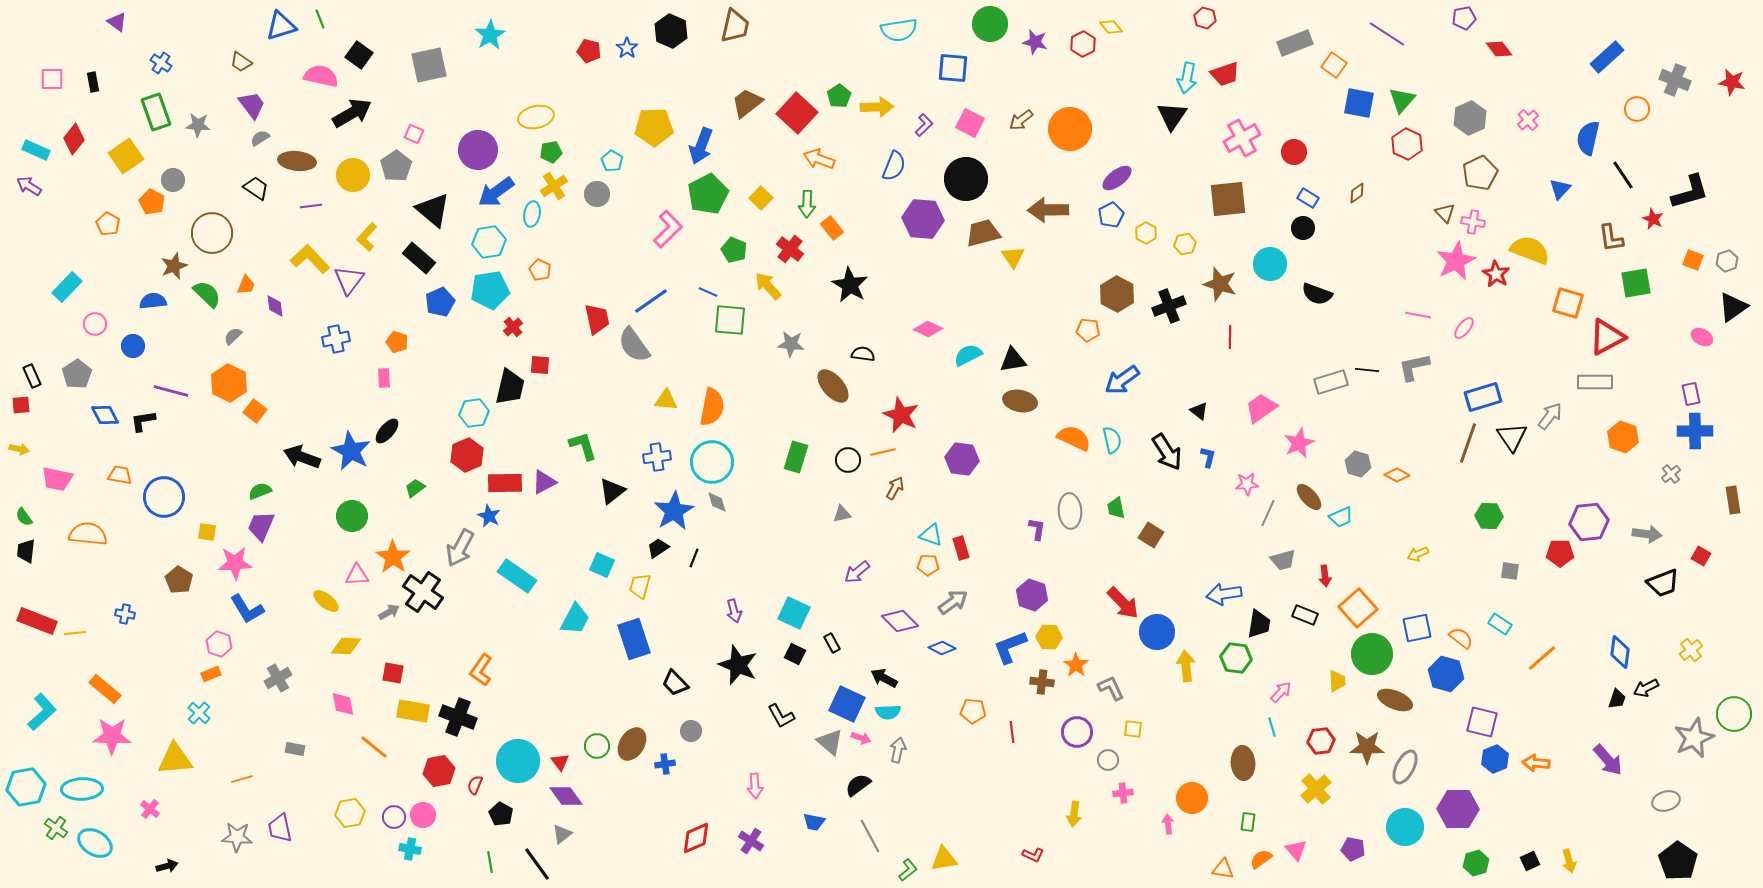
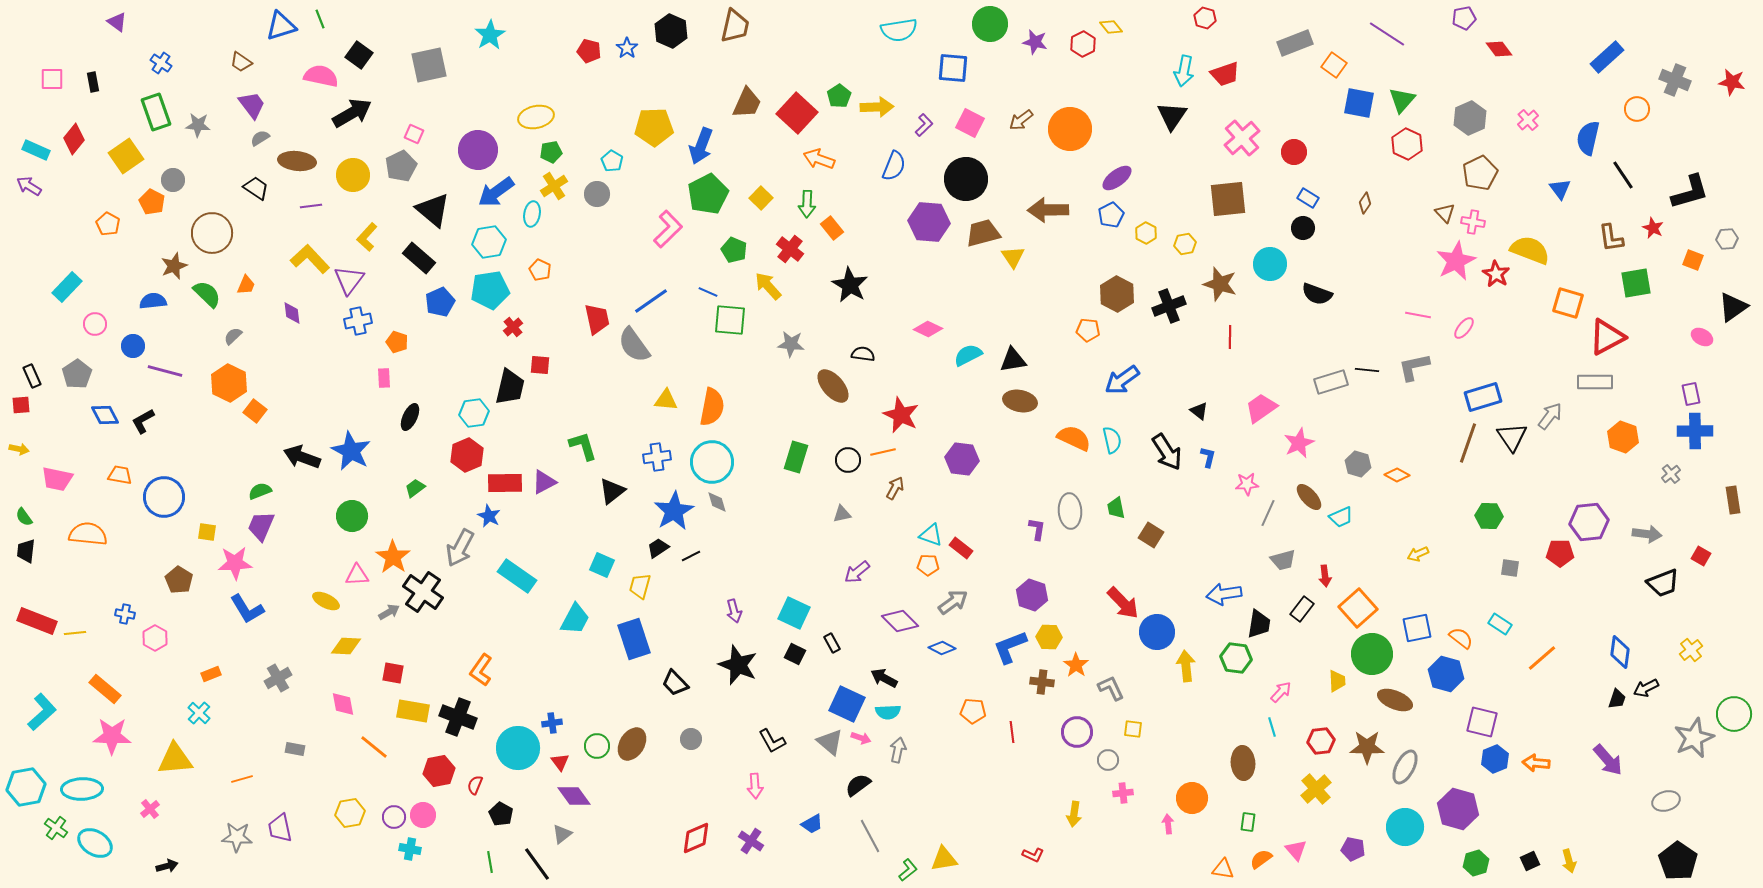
cyan arrow at (1187, 78): moved 3 px left, 7 px up
brown trapezoid at (747, 103): rotated 152 degrees clockwise
pink cross at (1242, 138): rotated 12 degrees counterclockwise
gray pentagon at (396, 166): moved 5 px right; rotated 8 degrees clockwise
blue triangle at (1560, 189): rotated 20 degrees counterclockwise
brown diamond at (1357, 193): moved 8 px right, 10 px down; rotated 20 degrees counterclockwise
purple hexagon at (923, 219): moved 6 px right, 3 px down
red star at (1653, 219): moved 9 px down
gray hexagon at (1727, 261): moved 22 px up; rotated 15 degrees clockwise
purple diamond at (275, 306): moved 17 px right, 7 px down
blue cross at (336, 339): moved 22 px right, 18 px up
purple line at (171, 391): moved 6 px left, 20 px up
black L-shape at (143, 421): rotated 20 degrees counterclockwise
black ellipse at (387, 431): moved 23 px right, 14 px up; rotated 16 degrees counterclockwise
red rectangle at (961, 548): rotated 35 degrees counterclockwise
black line at (694, 558): moved 3 px left, 2 px up; rotated 42 degrees clockwise
gray square at (1510, 571): moved 3 px up
yellow ellipse at (326, 601): rotated 12 degrees counterclockwise
black rectangle at (1305, 615): moved 3 px left, 6 px up; rotated 75 degrees counterclockwise
pink hexagon at (219, 644): moved 64 px left, 6 px up; rotated 10 degrees clockwise
black L-shape at (781, 716): moved 9 px left, 25 px down
gray circle at (691, 731): moved 8 px down
cyan circle at (518, 761): moved 13 px up
blue cross at (665, 764): moved 113 px left, 41 px up
purple diamond at (566, 796): moved 8 px right
pink cross at (150, 809): rotated 12 degrees clockwise
purple hexagon at (1458, 809): rotated 15 degrees clockwise
blue trapezoid at (814, 822): moved 2 px left, 2 px down; rotated 40 degrees counterclockwise
